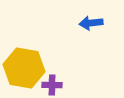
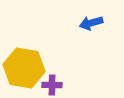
blue arrow: rotated 10 degrees counterclockwise
